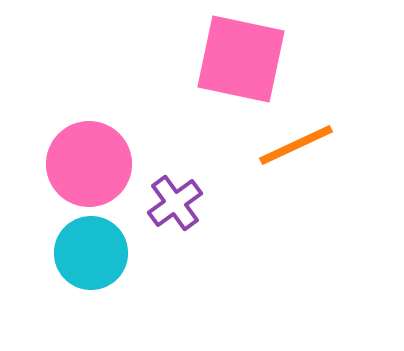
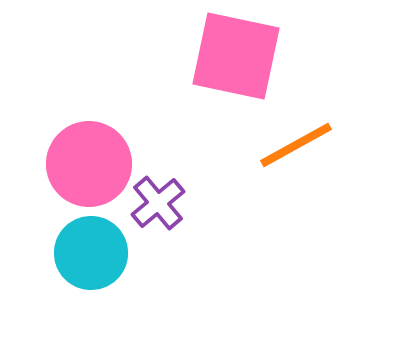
pink square: moved 5 px left, 3 px up
orange line: rotated 4 degrees counterclockwise
purple cross: moved 17 px left; rotated 4 degrees counterclockwise
